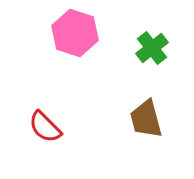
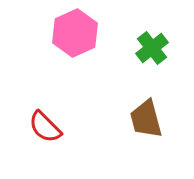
pink hexagon: rotated 18 degrees clockwise
